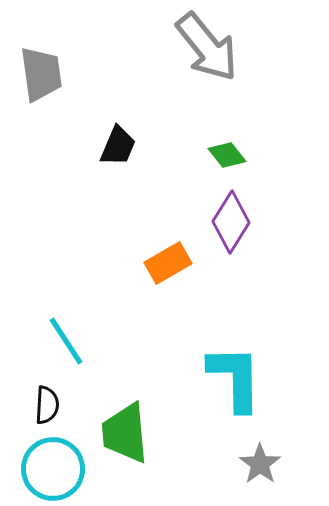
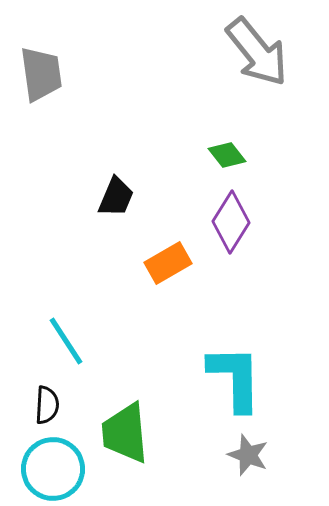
gray arrow: moved 50 px right, 5 px down
black trapezoid: moved 2 px left, 51 px down
gray star: moved 12 px left, 9 px up; rotated 15 degrees counterclockwise
